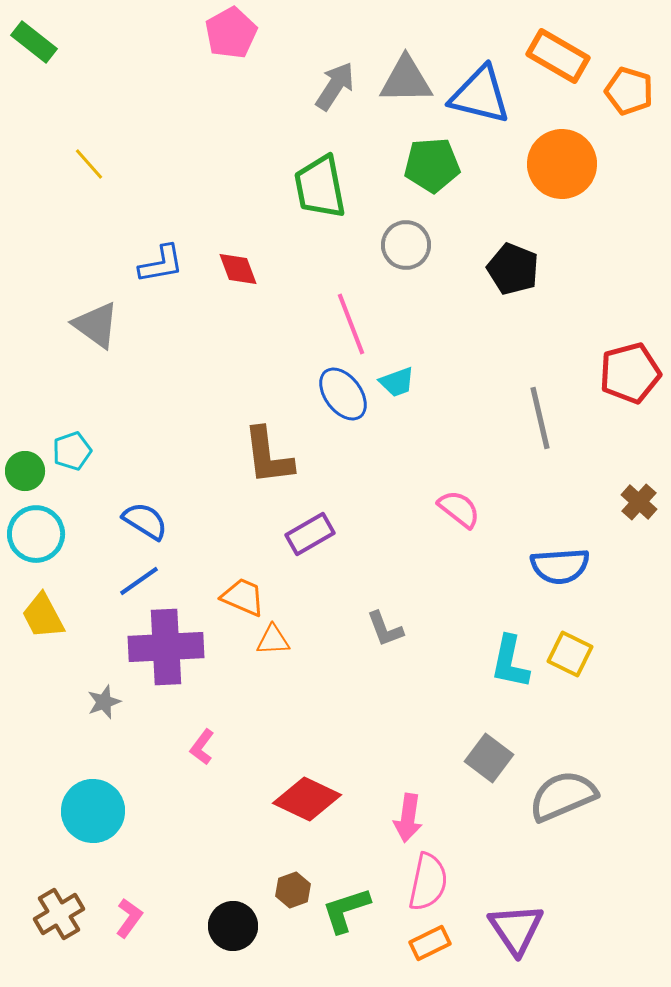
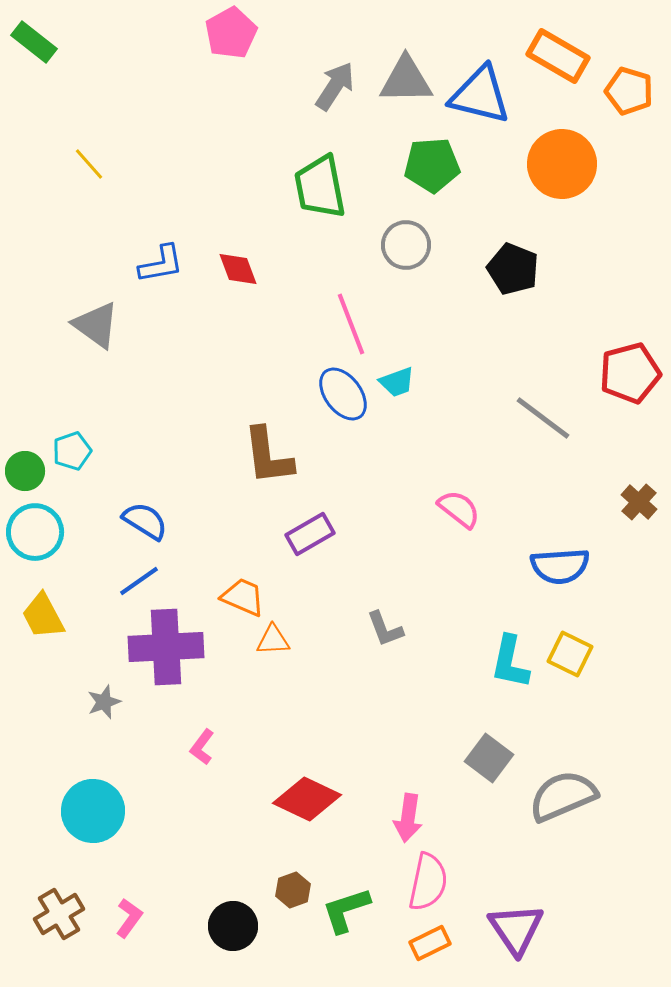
gray line at (540, 418): moved 3 px right; rotated 40 degrees counterclockwise
cyan circle at (36, 534): moved 1 px left, 2 px up
